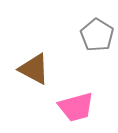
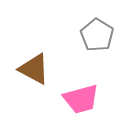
pink trapezoid: moved 5 px right, 8 px up
